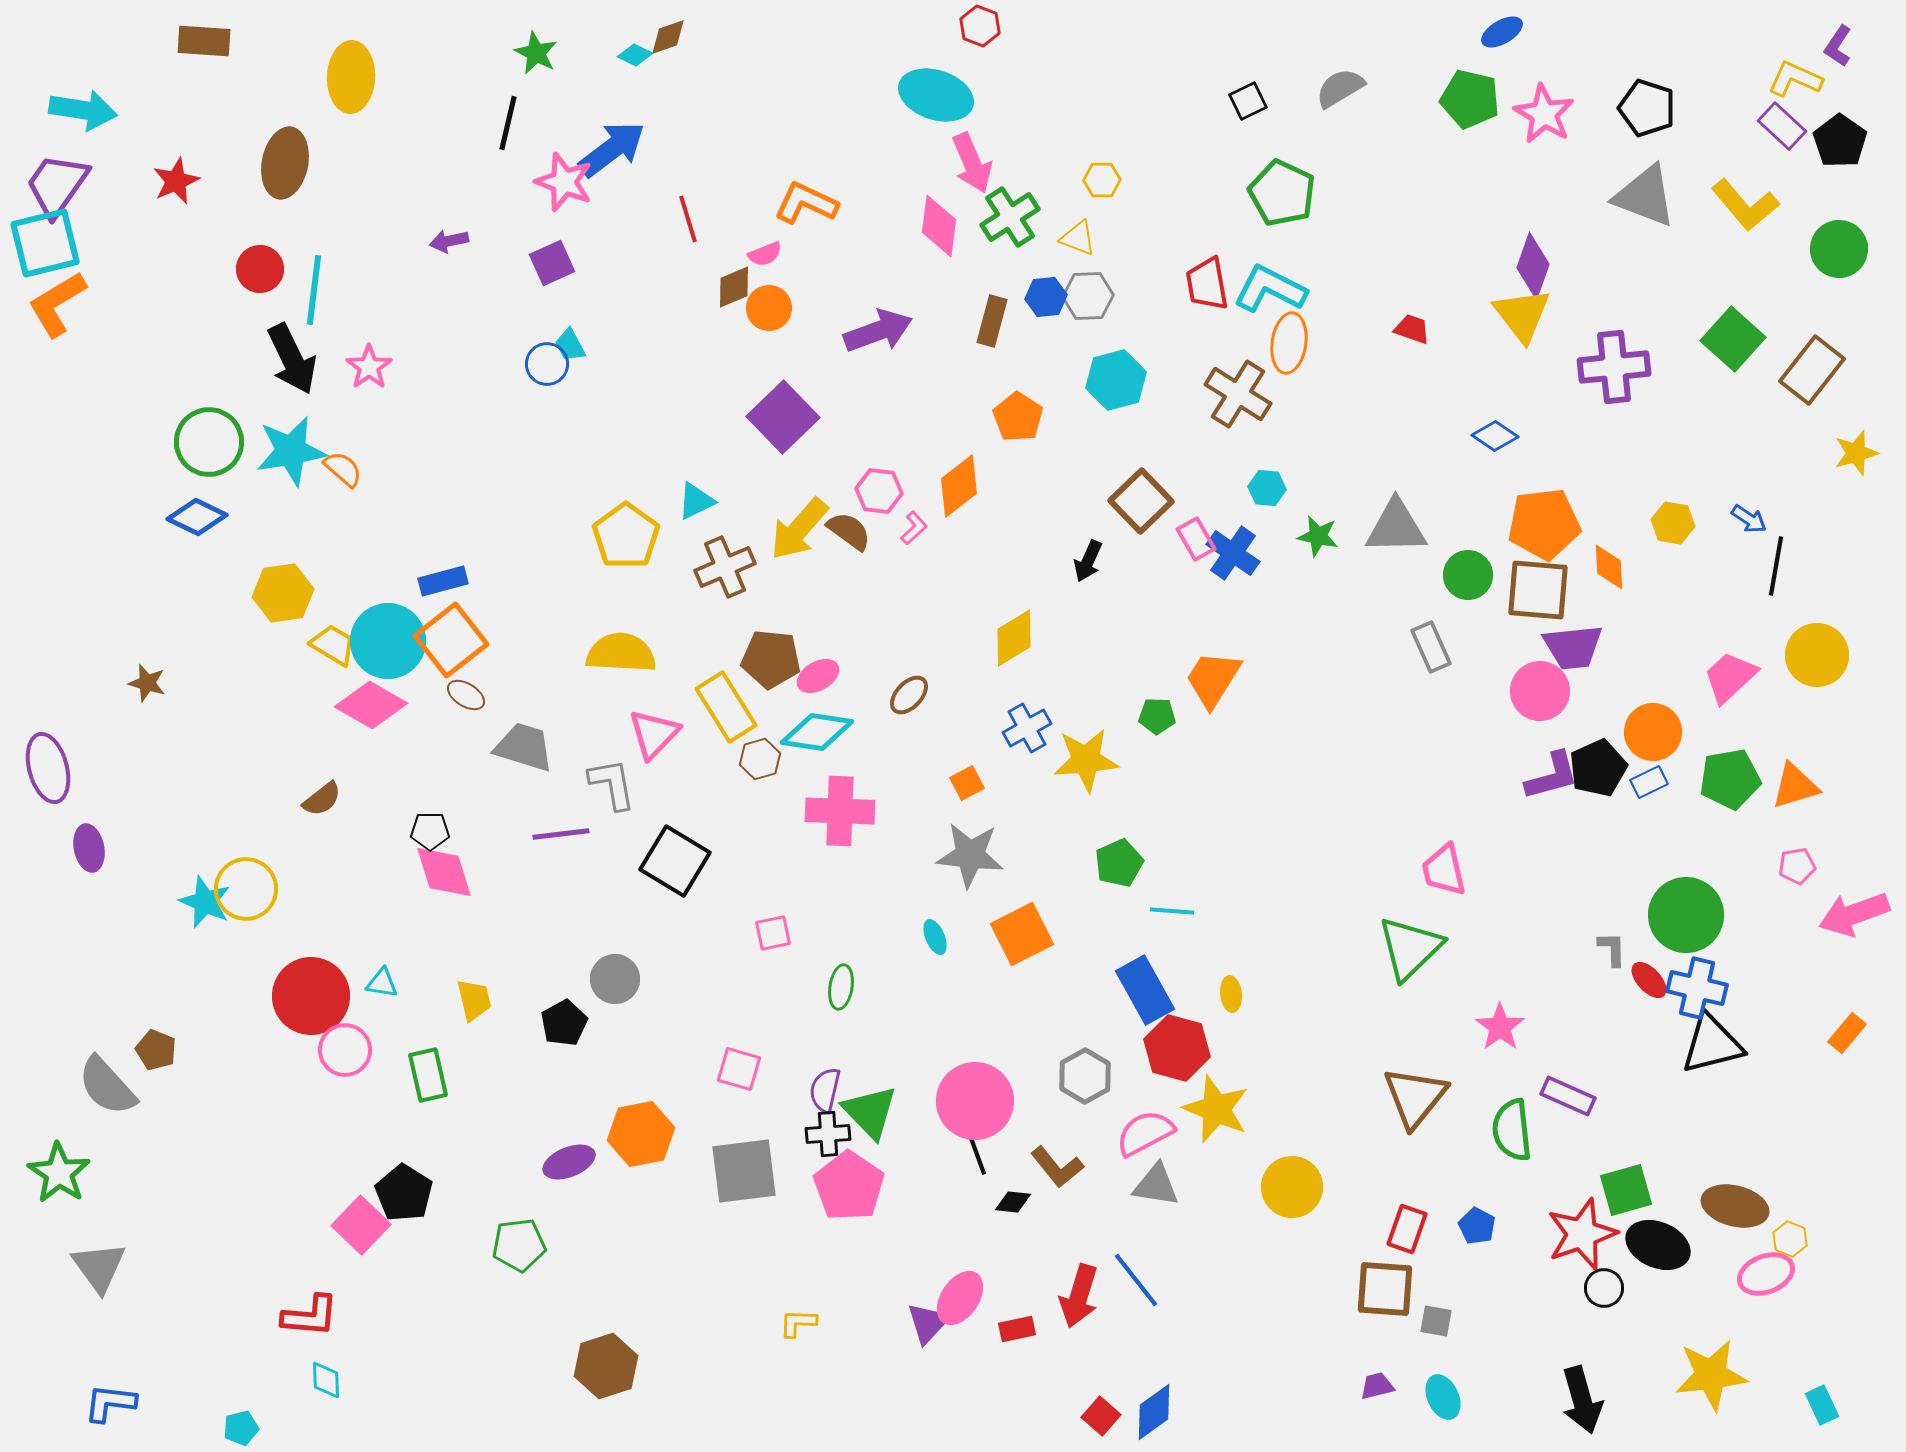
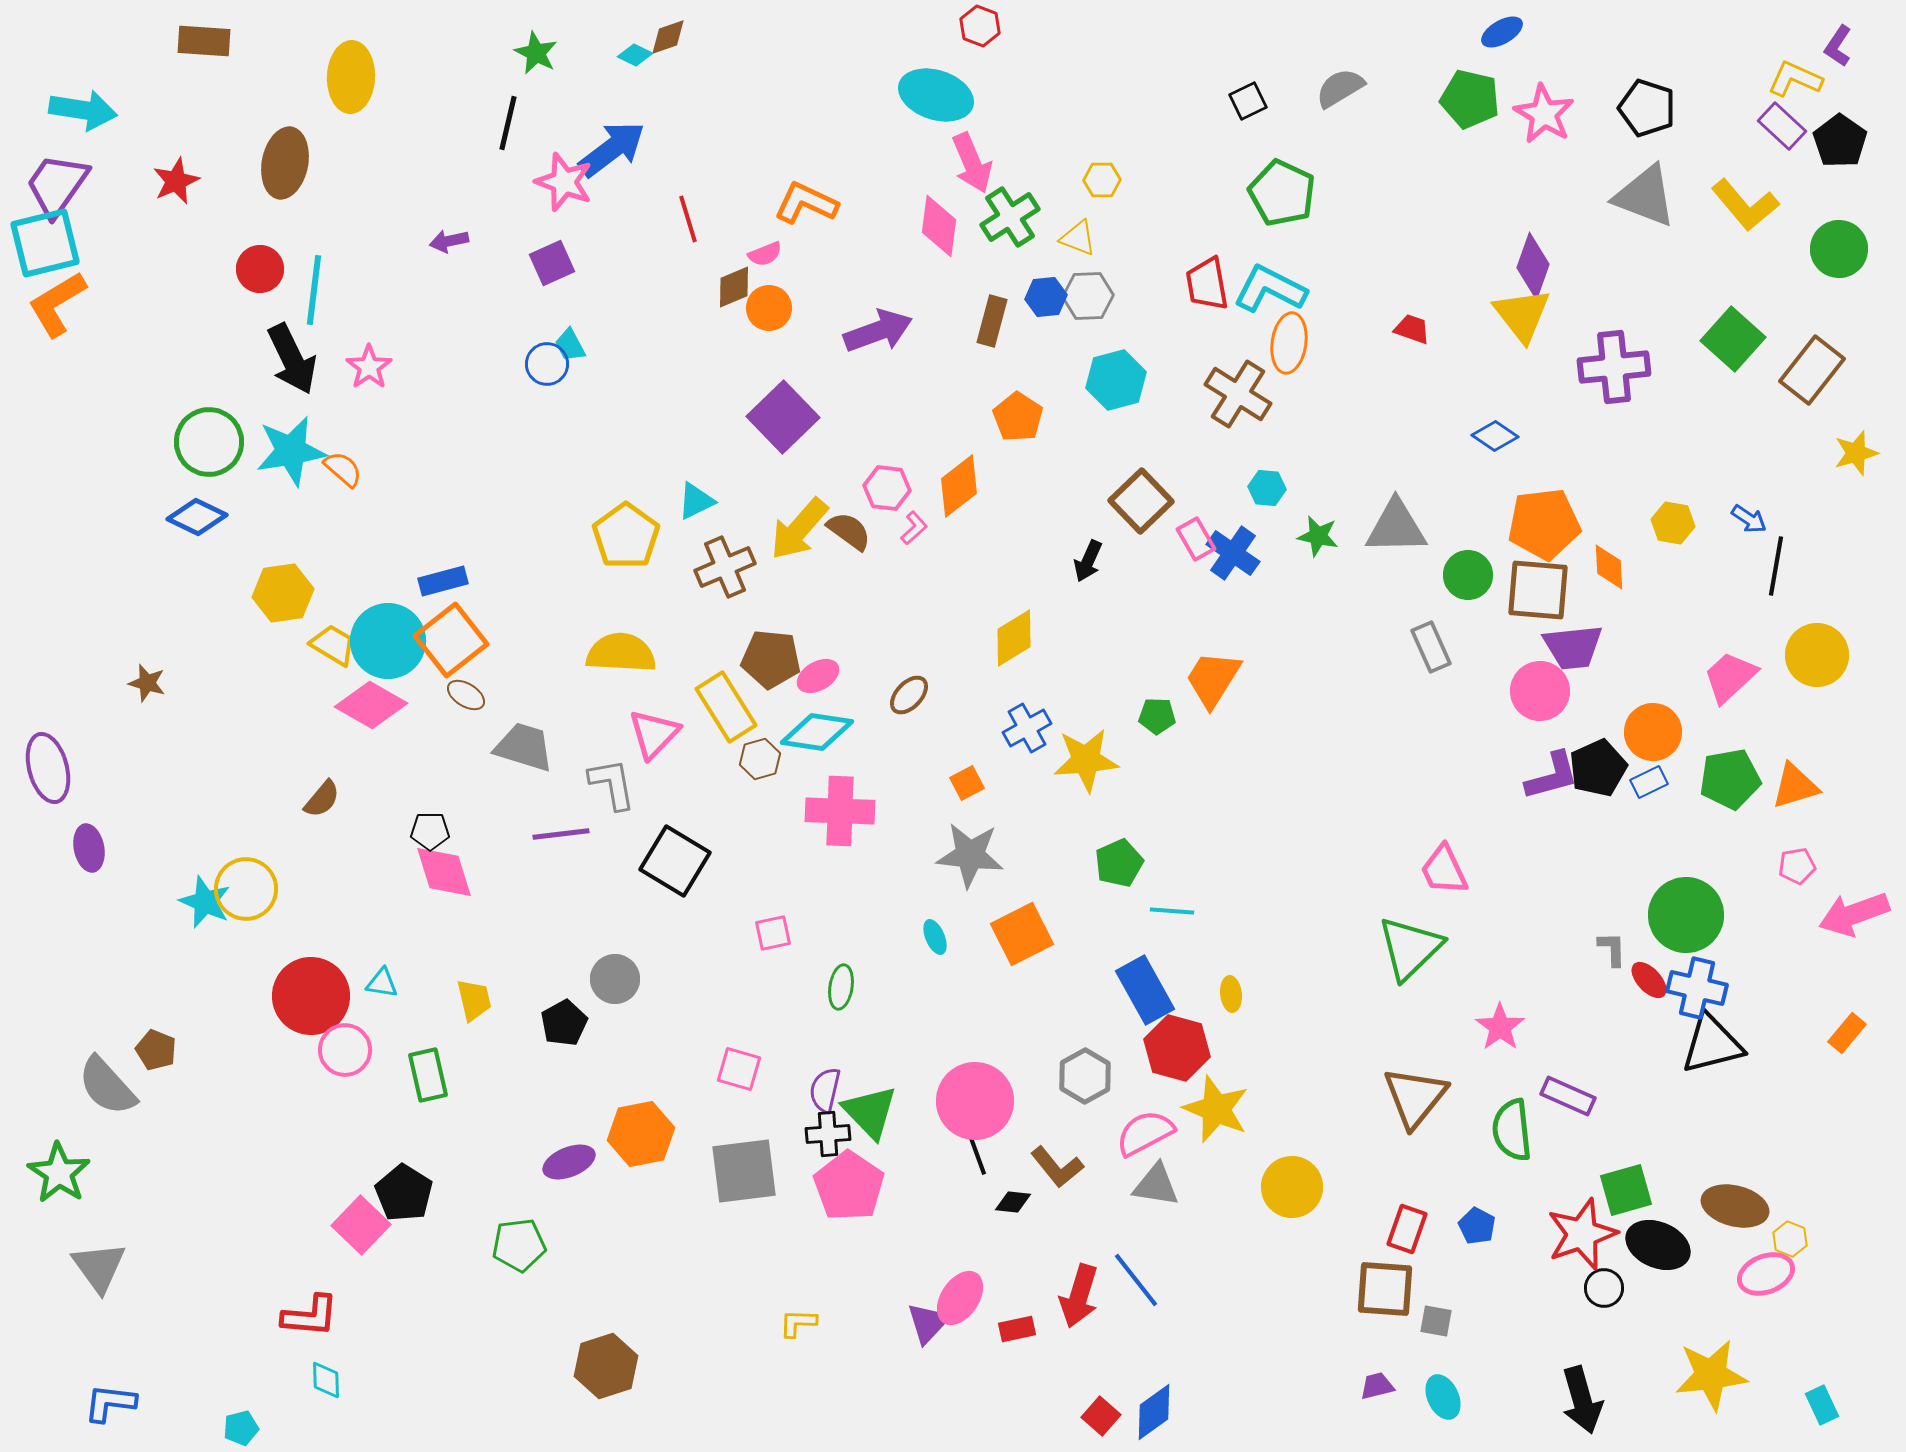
pink hexagon at (879, 491): moved 8 px right, 3 px up
brown semicircle at (322, 799): rotated 12 degrees counterclockwise
pink trapezoid at (1444, 870): rotated 12 degrees counterclockwise
